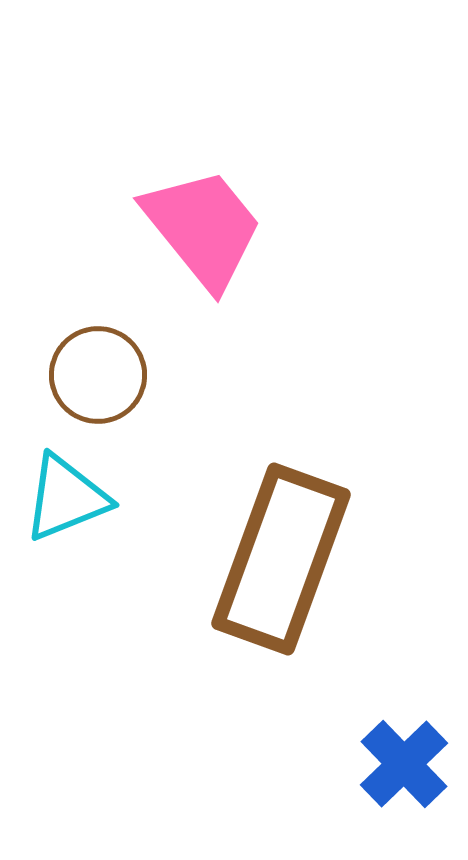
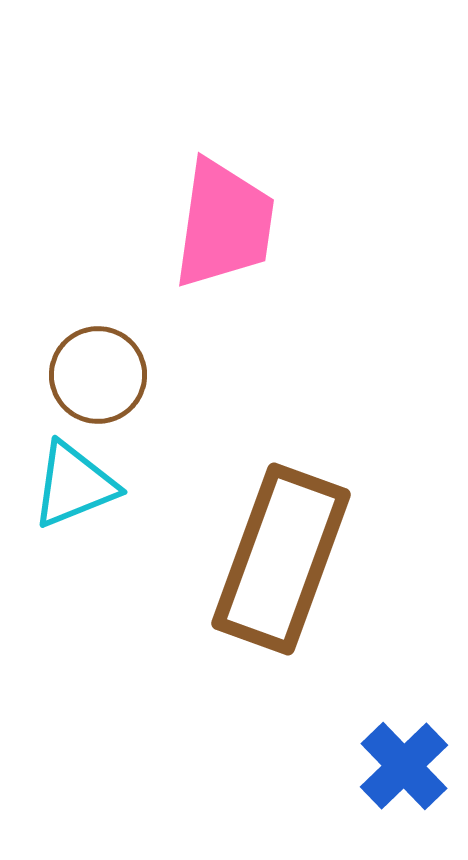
pink trapezoid: moved 21 px right, 4 px up; rotated 47 degrees clockwise
cyan triangle: moved 8 px right, 13 px up
blue cross: moved 2 px down
